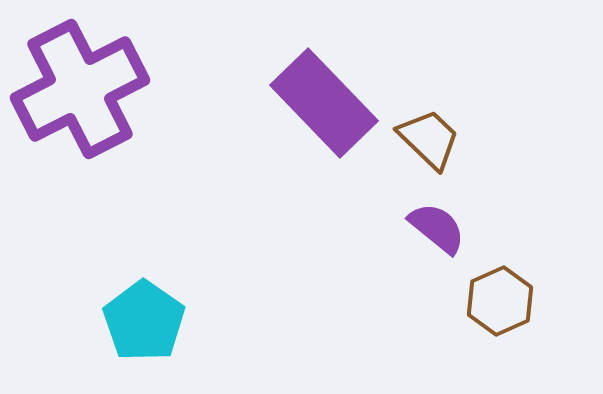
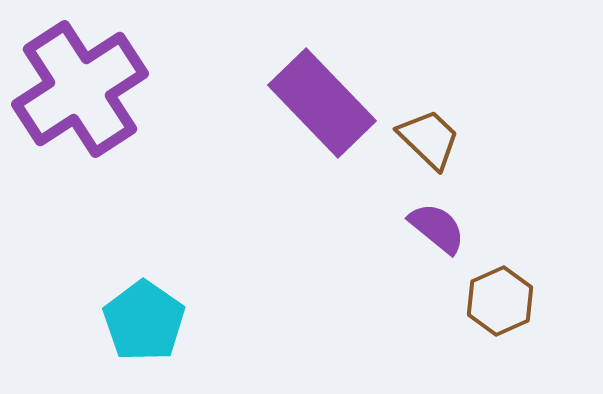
purple cross: rotated 6 degrees counterclockwise
purple rectangle: moved 2 px left
